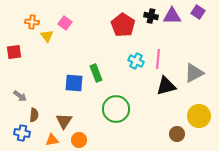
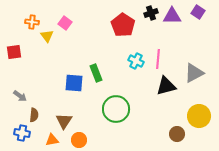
black cross: moved 3 px up; rotated 32 degrees counterclockwise
